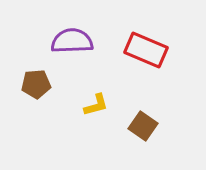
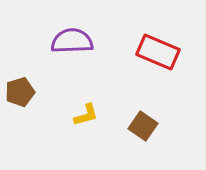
red rectangle: moved 12 px right, 2 px down
brown pentagon: moved 16 px left, 8 px down; rotated 12 degrees counterclockwise
yellow L-shape: moved 10 px left, 10 px down
